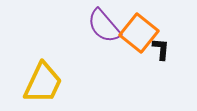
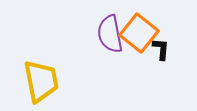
purple semicircle: moved 6 px right, 8 px down; rotated 30 degrees clockwise
yellow trapezoid: moved 2 px left, 2 px up; rotated 36 degrees counterclockwise
